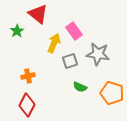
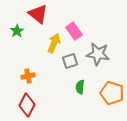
green semicircle: rotated 72 degrees clockwise
